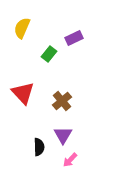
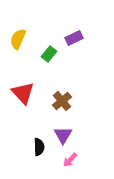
yellow semicircle: moved 4 px left, 11 px down
